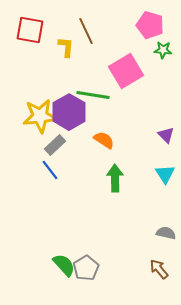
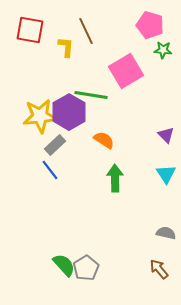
green line: moved 2 px left
cyan triangle: moved 1 px right
